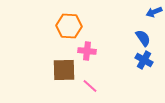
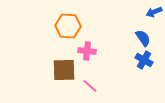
orange hexagon: moved 1 px left
